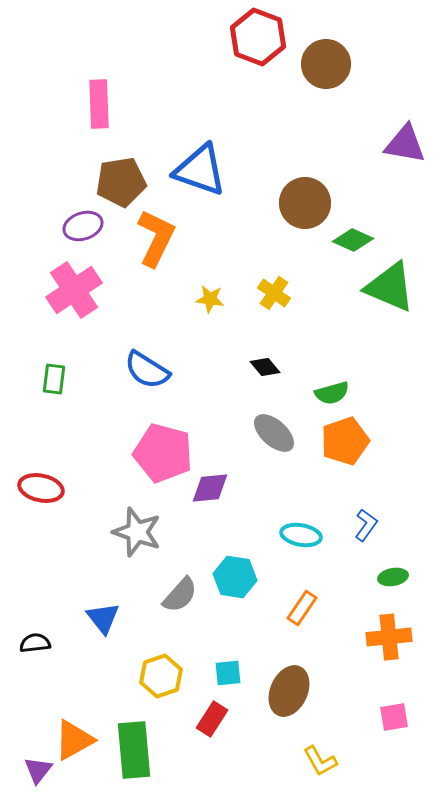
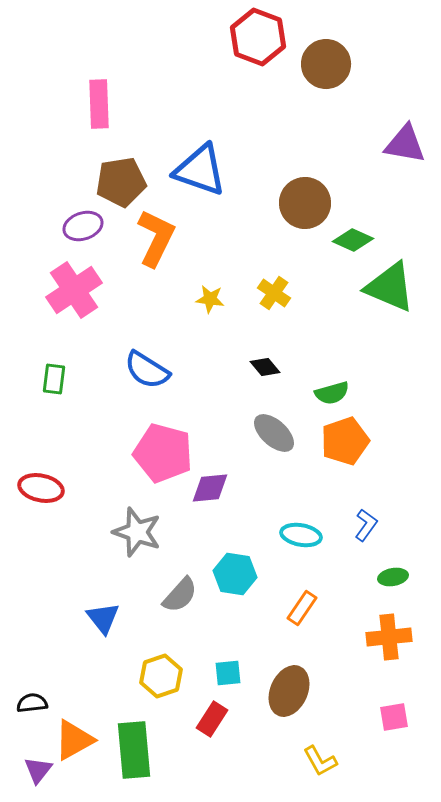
cyan hexagon at (235, 577): moved 3 px up
black semicircle at (35, 643): moved 3 px left, 60 px down
